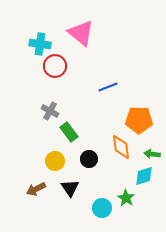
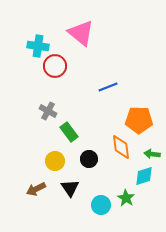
cyan cross: moved 2 px left, 2 px down
gray cross: moved 2 px left
cyan circle: moved 1 px left, 3 px up
